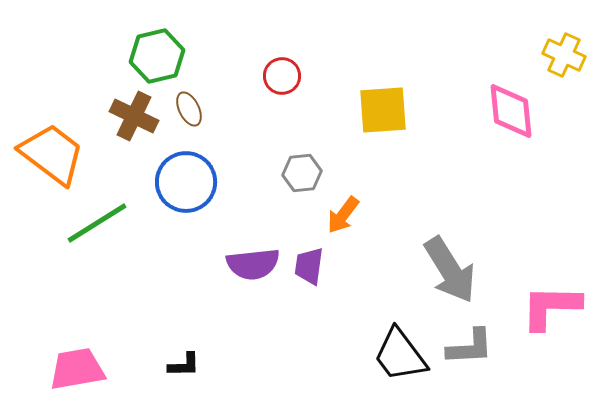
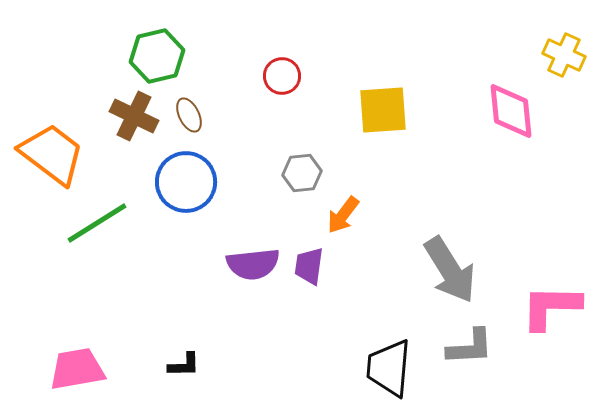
brown ellipse: moved 6 px down
black trapezoid: moved 11 px left, 13 px down; rotated 42 degrees clockwise
